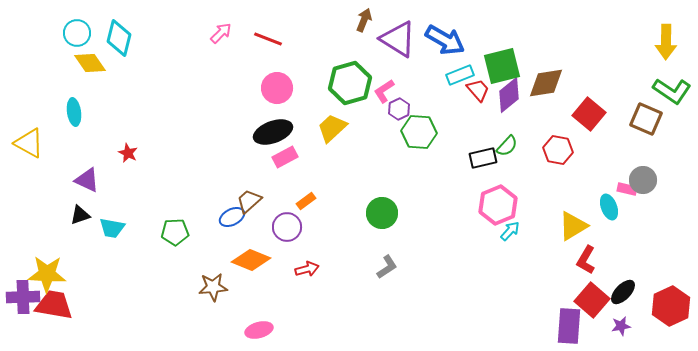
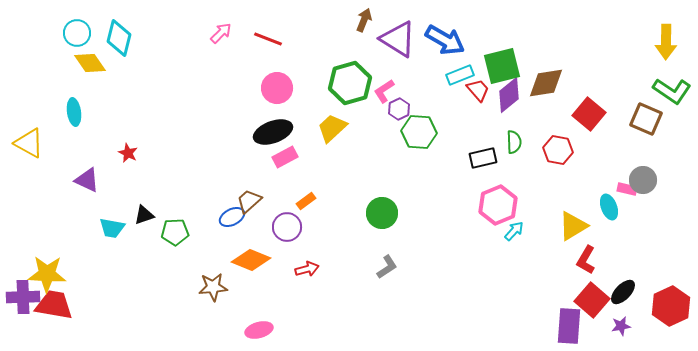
green semicircle at (507, 146): moved 7 px right, 4 px up; rotated 45 degrees counterclockwise
black triangle at (80, 215): moved 64 px right
cyan arrow at (510, 231): moved 4 px right
